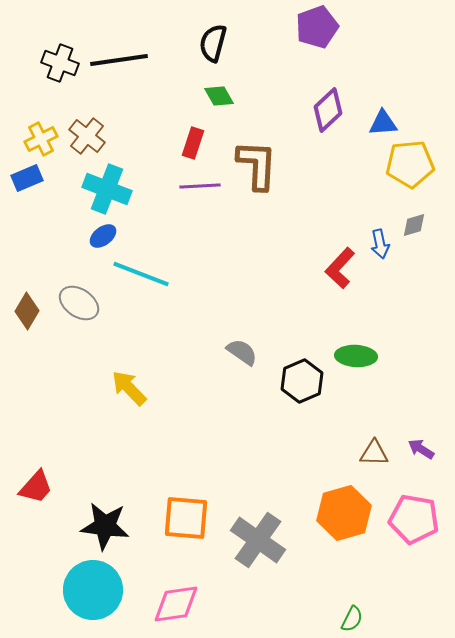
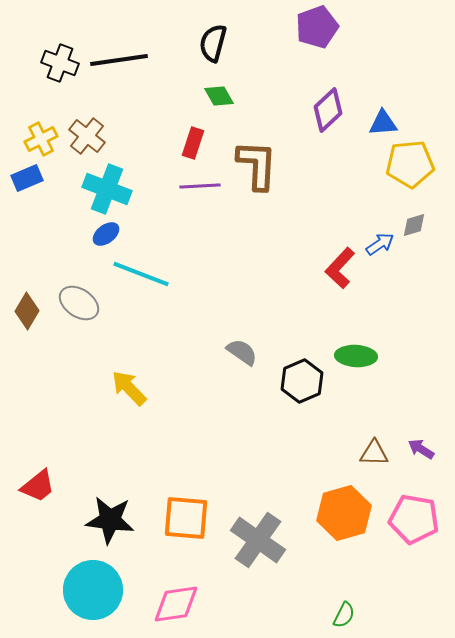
blue ellipse: moved 3 px right, 2 px up
blue arrow: rotated 112 degrees counterclockwise
red trapezoid: moved 2 px right, 1 px up; rotated 9 degrees clockwise
black star: moved 5 px right, 6 px up
green semicircle: moved 8 px left, 4 px up
